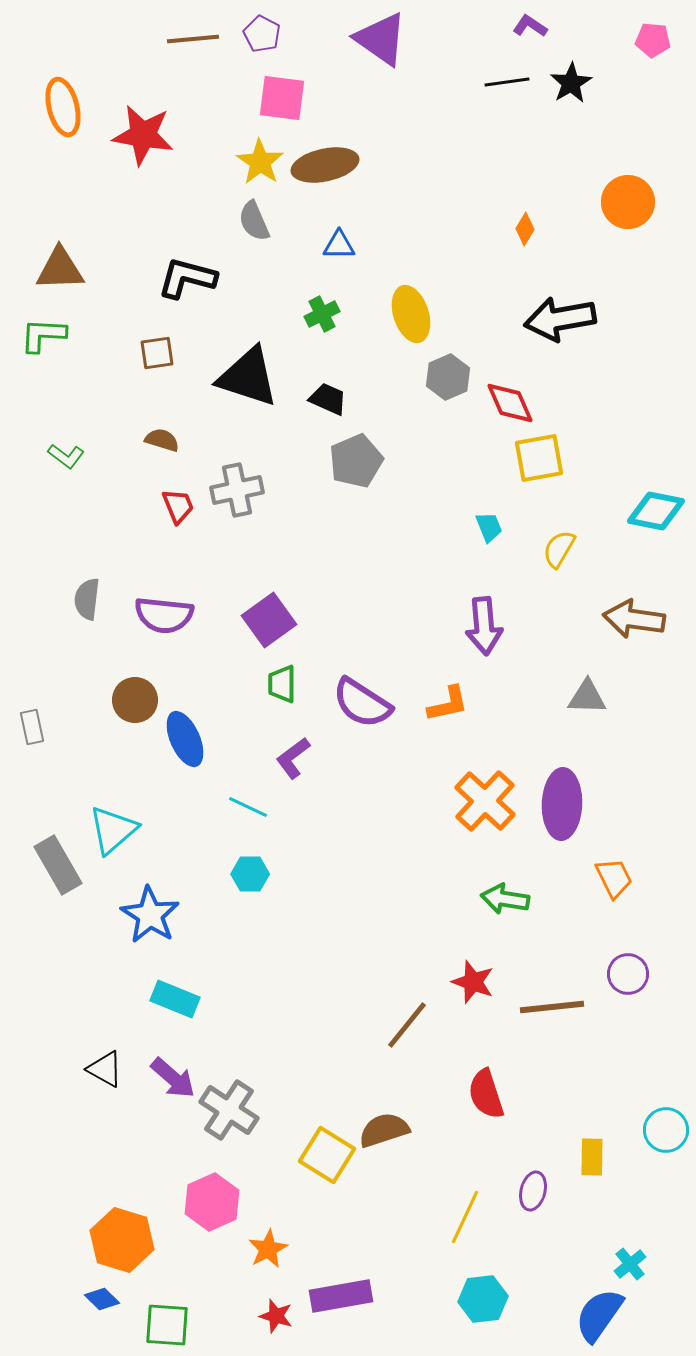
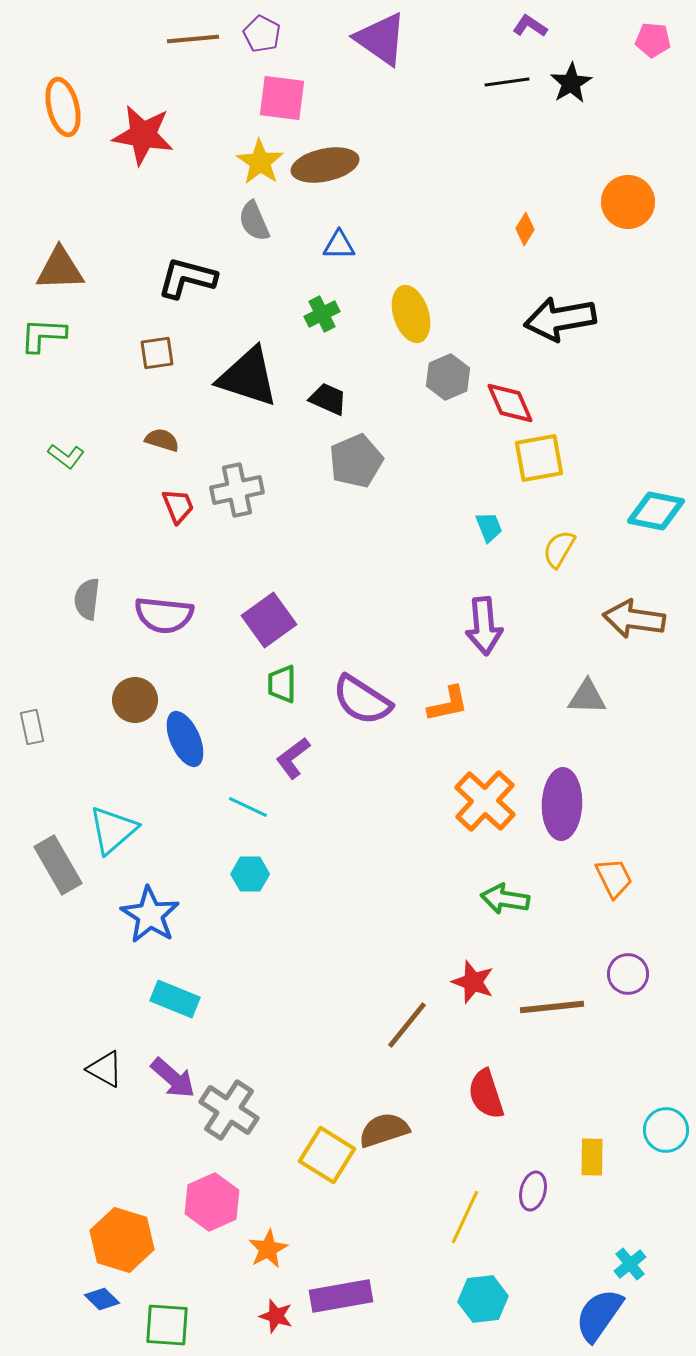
purple semicircle at (362, 703): moved 3 px up
